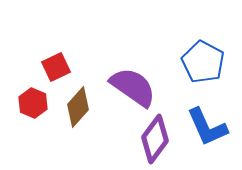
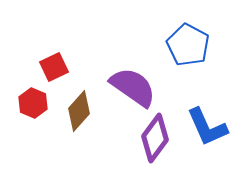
blue pentagon: moved 15 px left, 17 px up
red square: moved 2 px left
brown diamond: moved 1 px right, 4 px down
purple diamond: moved 1 px up
